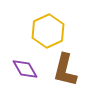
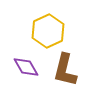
purple diamond: moved 1 px right, 2 px up
